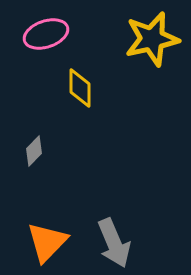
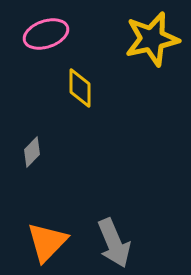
gray diamond: moved 2 px left, 1 px down
